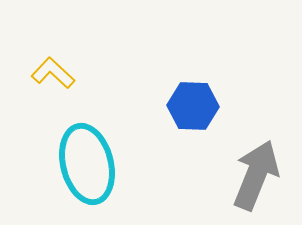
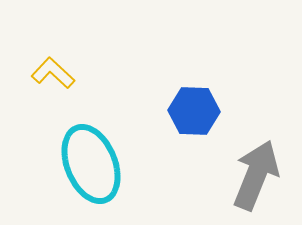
blue hexagon: moved 1 px right, 5 px down
cyan ellipse: moved 4 px right; rotated 8 degrees counterclockwise
